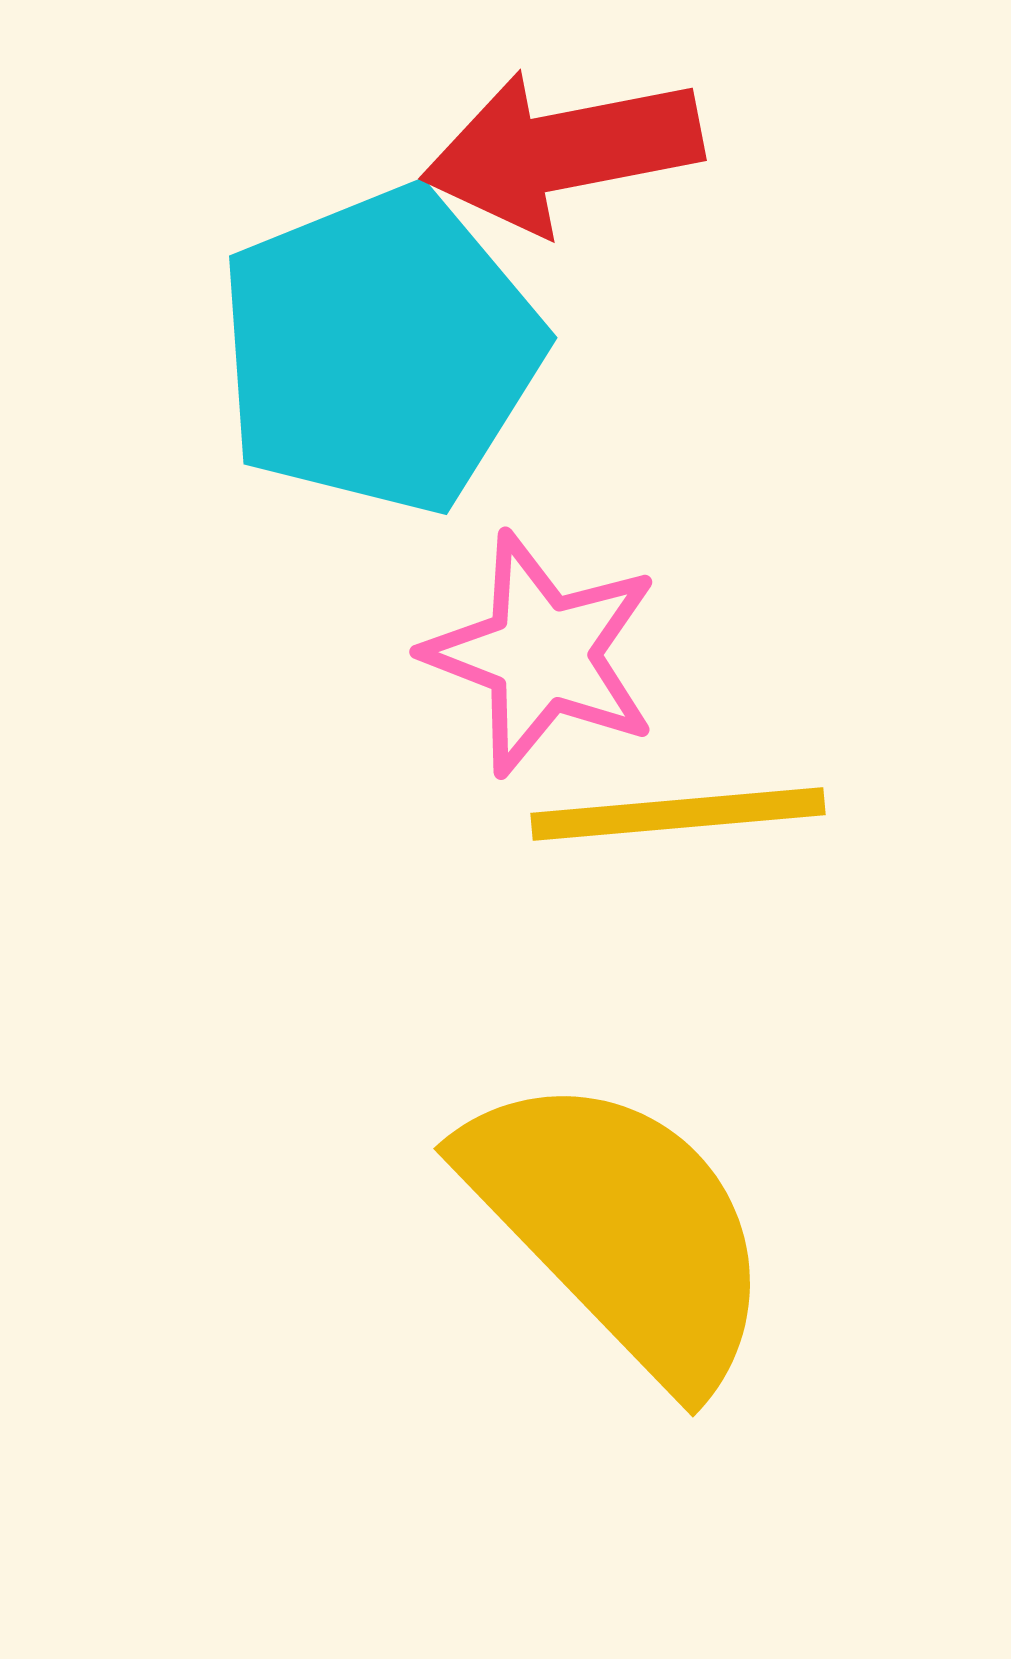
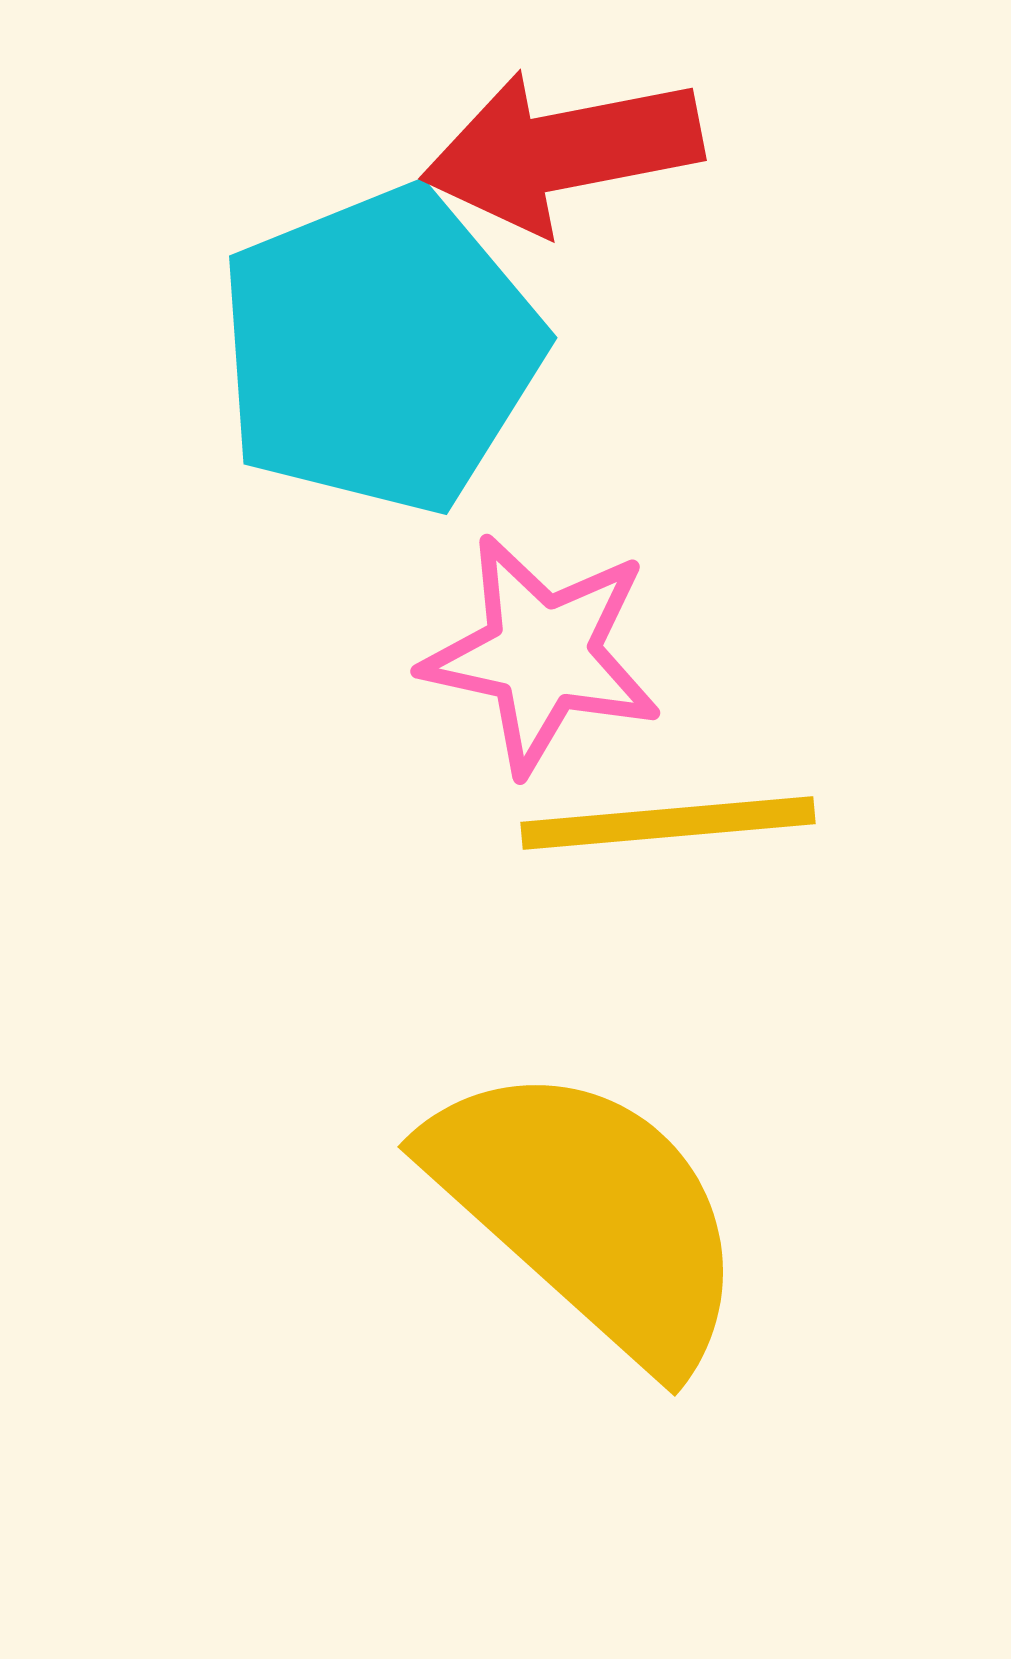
pink star: rotated 9 degrees counterclockwise
yellow line: moved 10 px left, 9 px down
yellow semicircle: moved 31 px left, 15 px up; rotated 4 degrees counterclockwise
